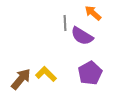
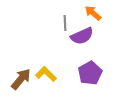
purple semicircle: rotated 55 degrees counterclockwise
